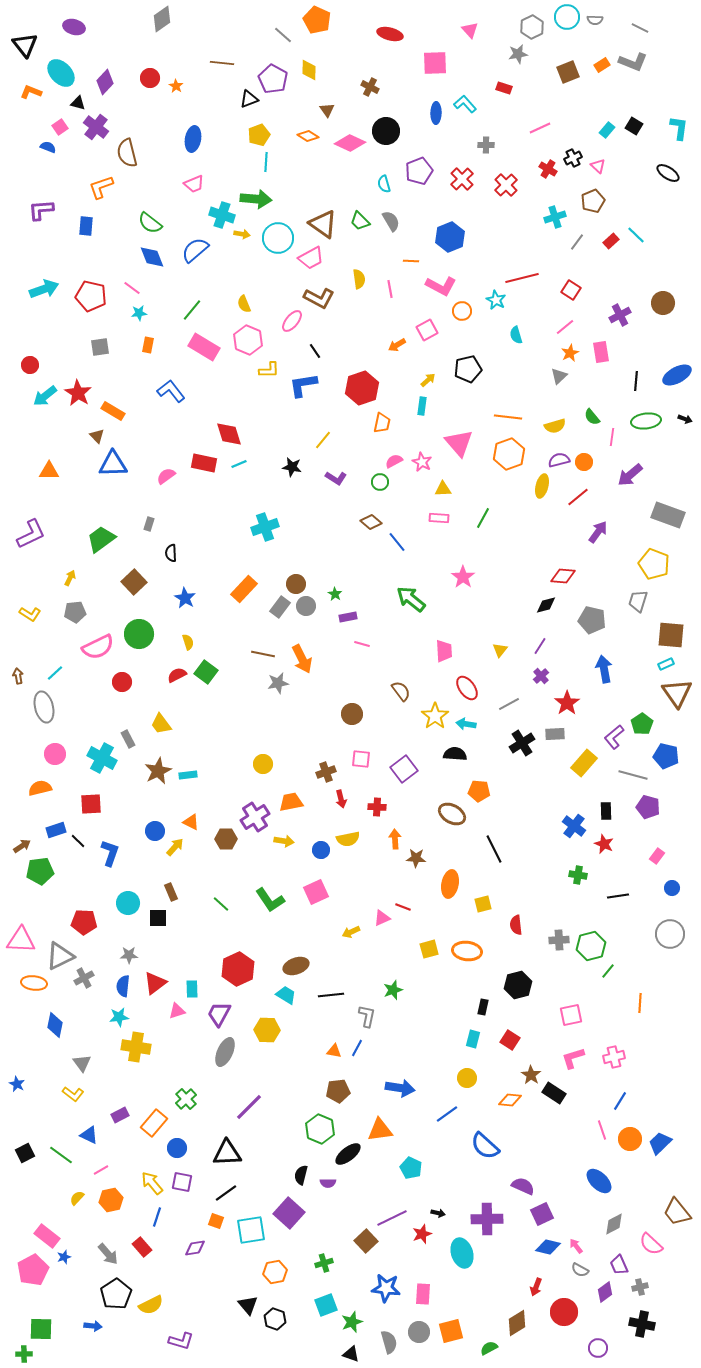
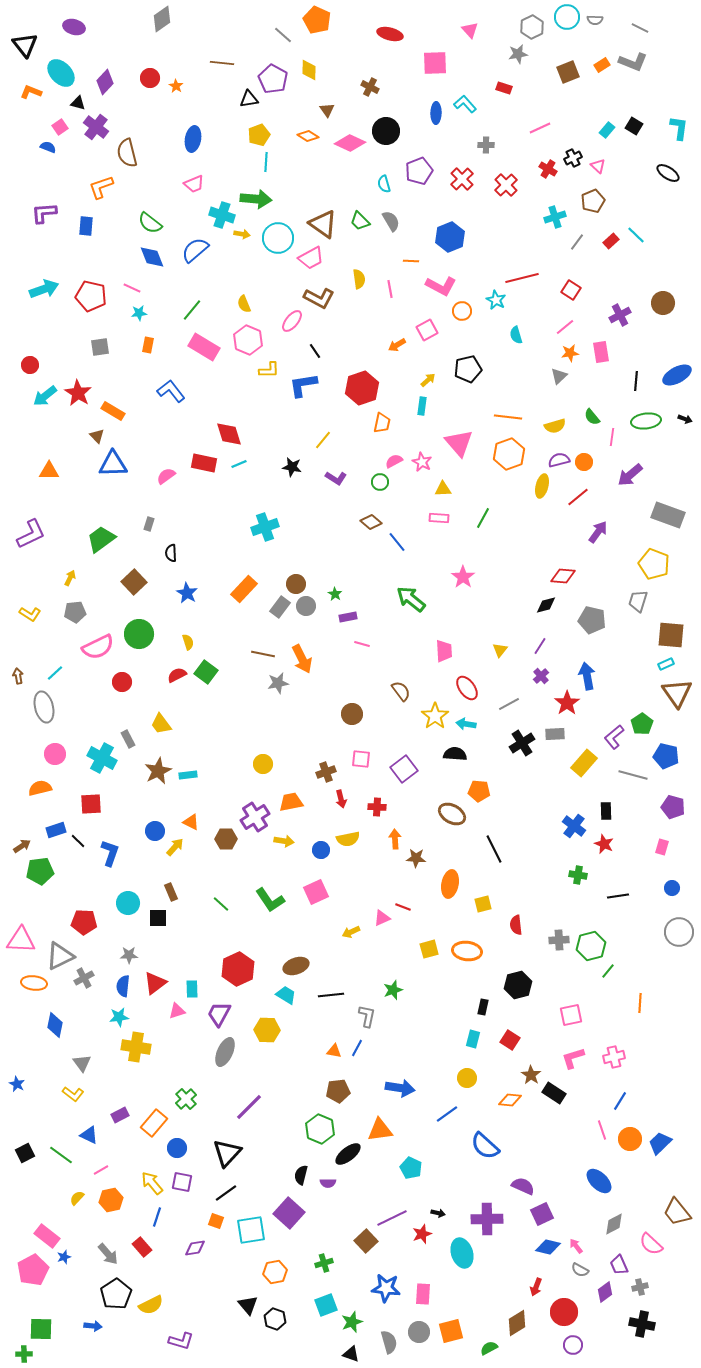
black triangle at (249, 99): rotated 12 degrees clockwise
purple L-shape at (41, 210): moved 3 px right, 3 px down
pink line at (132, 288): rotated 12 degrees counterclockwise
orange star at (570, 353): rotated 18 degrees clockwise
blue star at (185, 598): moved 2 px right, 5 px up
blue arrow at (604, 669): moved 17 px left, 7 px down
purple pentagon at (648, 807): moved 25 px right
pink rectangle at (657, 856): moved 5 px right, 9 px up; rotated 21 degrees counterclockwise
gray circle at (670, 934): moved 9 px right, 2 px up
black triangle at (227, 1153): rotated 44 degrees counterclockwise
purple circle at (598, 1348): moved 25 px left, 3 px up
